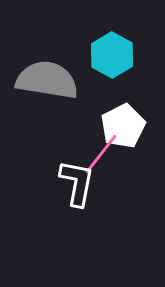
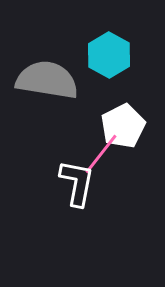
cyan hexagon: moved 3 px left
